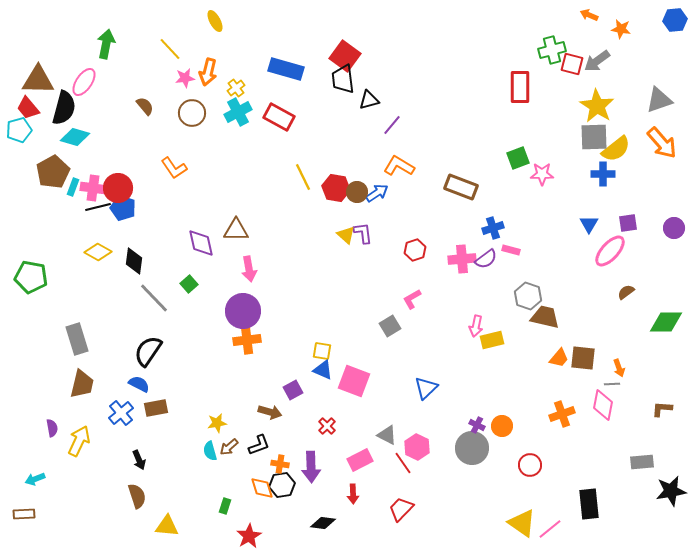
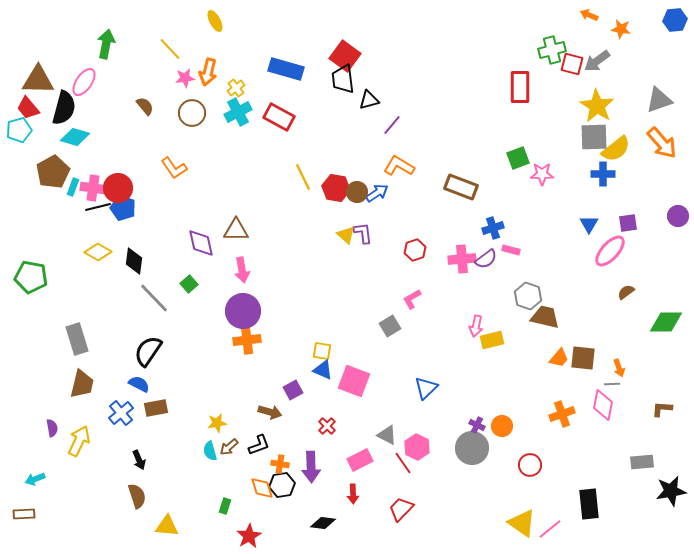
purple circle at (674, 228): moved 4 px right, 12 px up
pink arrow at (249, 269): moved 7 px left, 1 px down
